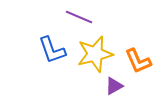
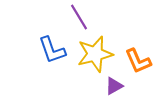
purple line: rotated 36 degrees clockwise
